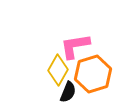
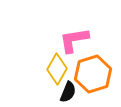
pink L-shape: moved 1 px left, 6 px up
yellow diamond: moved 1 px left, 1 px up
